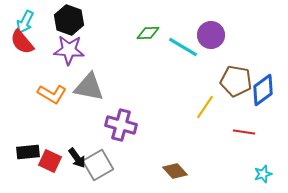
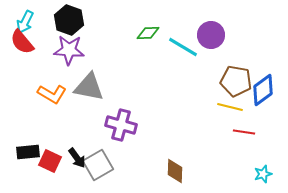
yellow line: moved 25 px right; rotated 70 degrees clockwise
brown diamond: rotated 45 degrees clockwise
